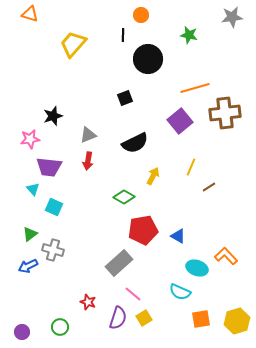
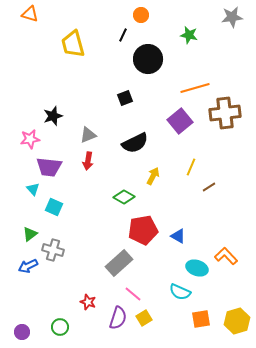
black line: rotated 24 degrees clockwise
yellow trapezoid: rotated 56 degrees counterclockwise
